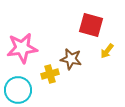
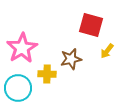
pink star: rotated 24 degrees counterclockwise
brown star: rotated 25 degrees counterclockwise
yellow cross: moved 3 px left; rotated 18 degrees clockwise
cyan circle: moved 2 px up
